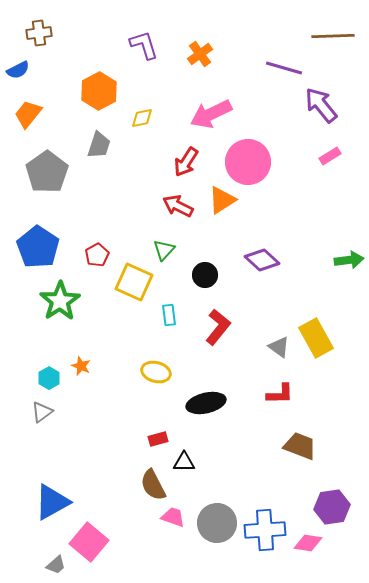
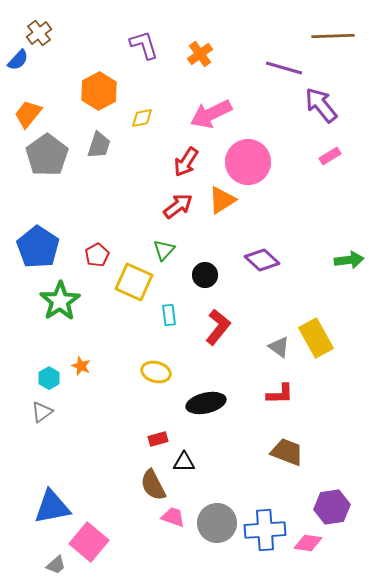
brown cross at (39, 33): rotated 30 degrees counterclockwise
blue semicircle at (18, 70): moved 10 px up; rotated 20 degrees counterclockwise
gray pentagon at (47, 172): moved 17 px up
red arrow at (178, 206): rotated 116 degrees clockwise
brown trapezoid at (300, 446): moved 13 px left, 6 px down
blue triangle at (52, 502): moved 5 px down; rotated 18 degrees clockwise
